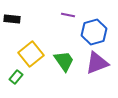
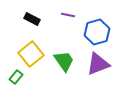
black rectangle: moved 20 px right; rotated 21 degrees clockwise
blue hexagon: moved 3 px right
purple triangle: moved 1 px right, 1 px down
